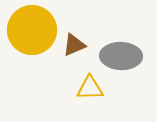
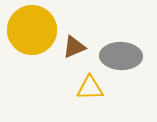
brown triangle: moved 2 px down
